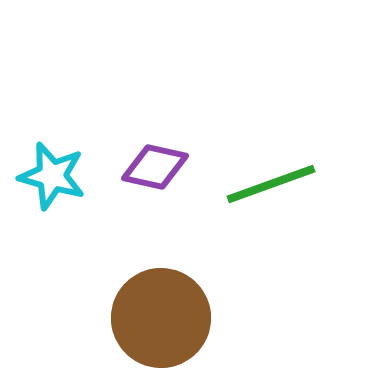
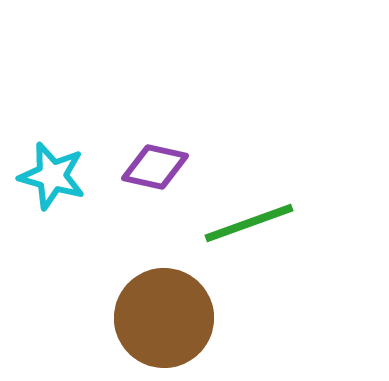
green line: moved 22 px left, 39 px down
brown circle: moved 3 px right
